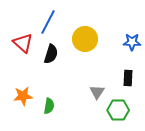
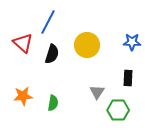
yellow circle: moved 2 px right, 6 px down
black semicircle: moved 1 px right
green semicircle: moved 4 px right, 3 px up
